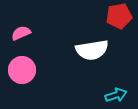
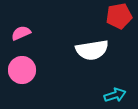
cyan arrow: moved 1 px left
